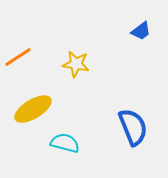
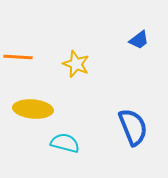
blue trapezoid: moved 2 px left, 9 px down
orange line: rotated 36 degrees clockwise
yellow star: rotated 12 degrees clockwise
yellow ellipse: rotated 36 degrees clockwise
